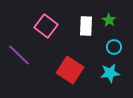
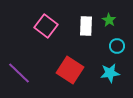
cyan circle: moved 3 px right, 1 px up
purple line: moved 18 px down
